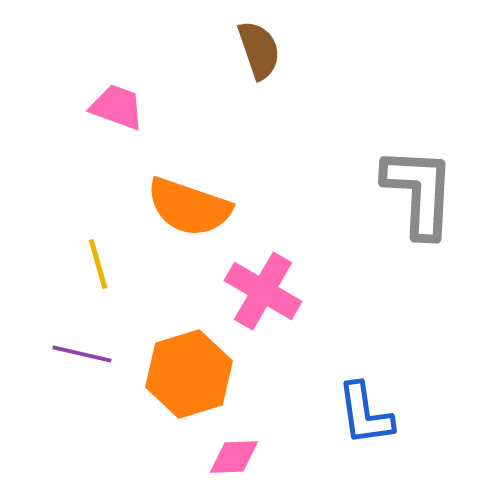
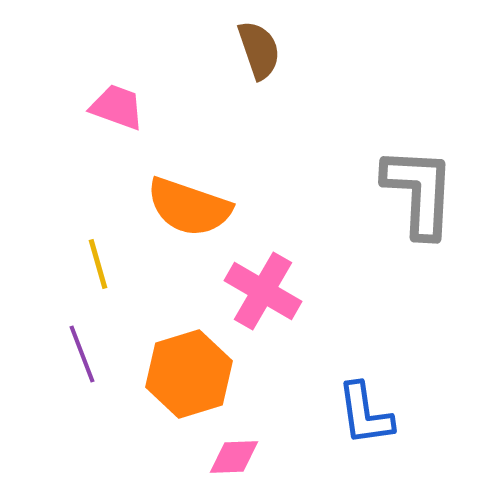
purple line: rotated 56 degrees clockwise
